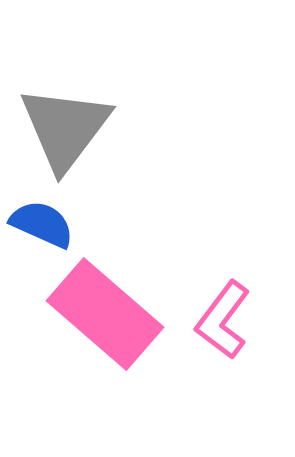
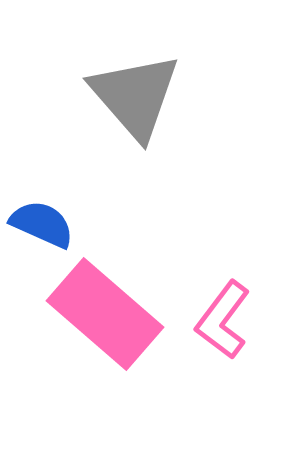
gray triangle: moved 70 px right, 32 px up; rotated 18 degrees counterclockwise
